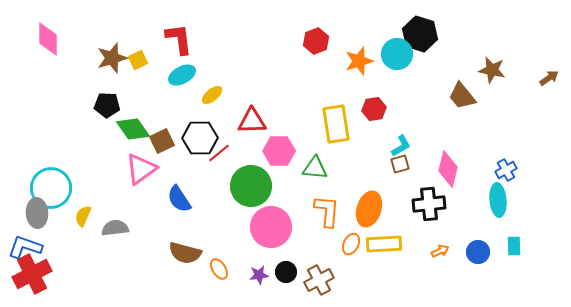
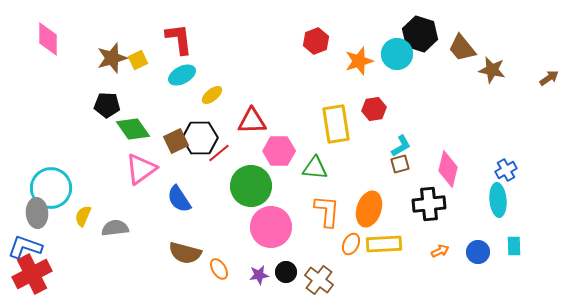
brown trapezoid at (462, 96): moved 48 px up
brown square at (162, 141): moved 14 px right
brown cross at (319, 280): rotated 24 degrees counterclockwise
